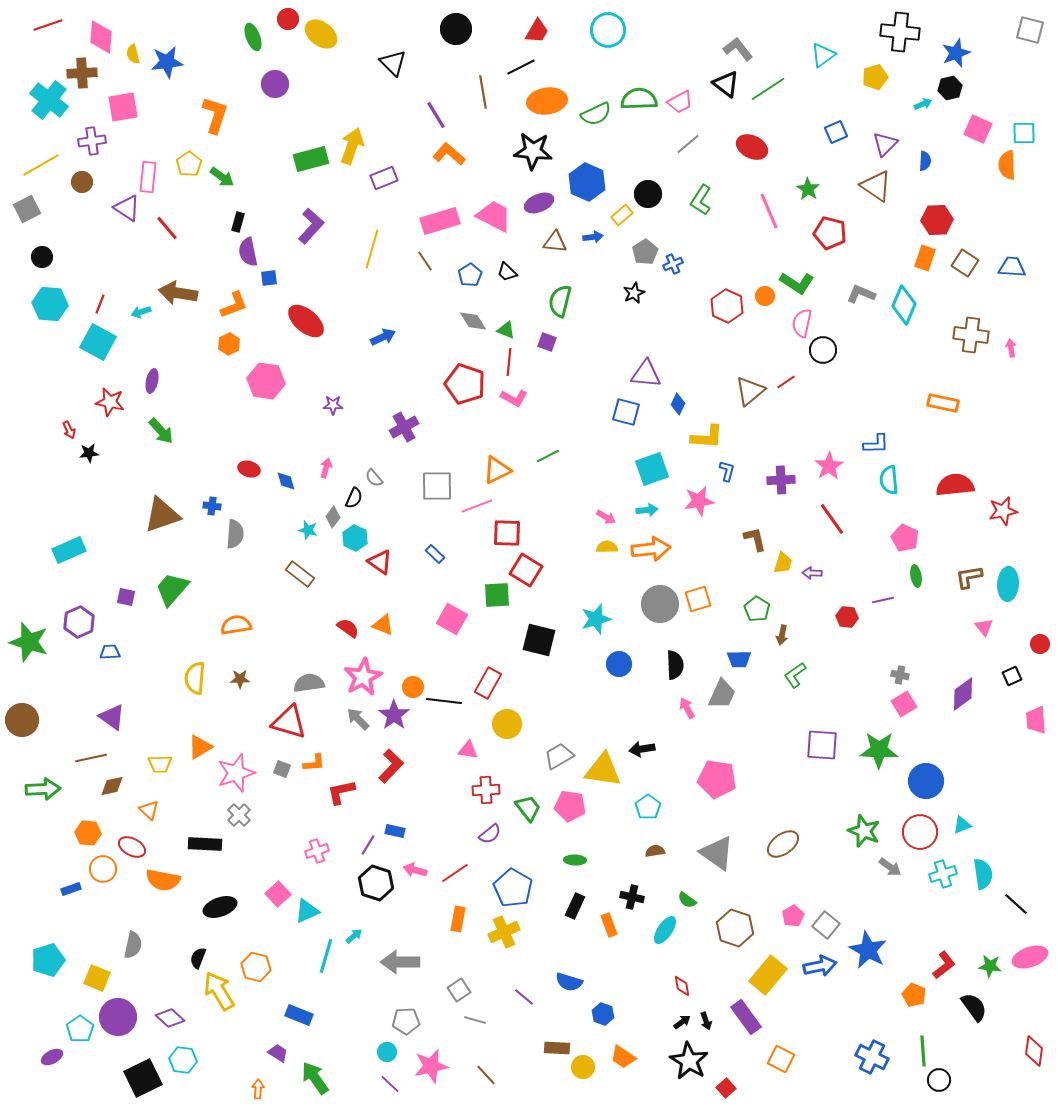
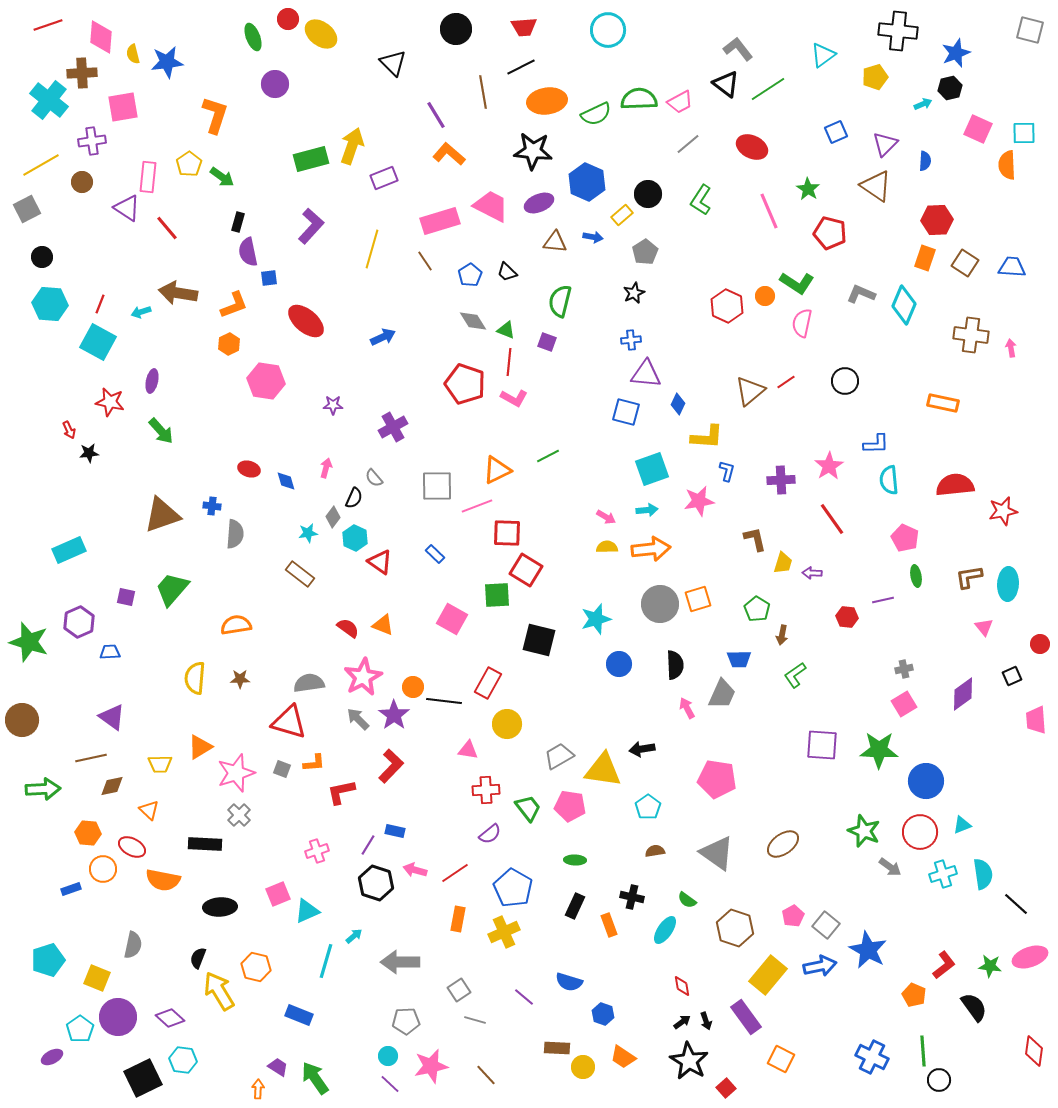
red trapezoid at (537, 31): moved 13 px left, 4 px up; rotated 56 degrees clockwise
black cross at (900, 32): moved 2 px left, 1 px up
pink trapezoid at (494, 216): moved 3 px left, 10 px up
blue arrow at (593, 237): rotated 18 degrees clockwise
blue cross at (673, 264): moved 42 px left, 76 px down; rotated 18 degrees clockwise
black circle at (823, 350): moved 22 px right, 31 px down
purple cross at (404, 427): moved 11 px left
cyan star at (308, 530): moved 3 px down; rotated 24 degrees counterclockwise
gray cross at (900, 675): moved 4 px right, 6 px up; rotated 24 degrees counterclockwise
pink square at (278, 894): rotated 20 degrees clockwise
black ellipse at (220, 907): rotated 16 degrees clockwise
cyan line at (326, 956): moved 5 px down
cyan circle at (387, 1052): moved 1 px right, 4 px down
purple trapezoid at (278, 1053): moved 14 px down
